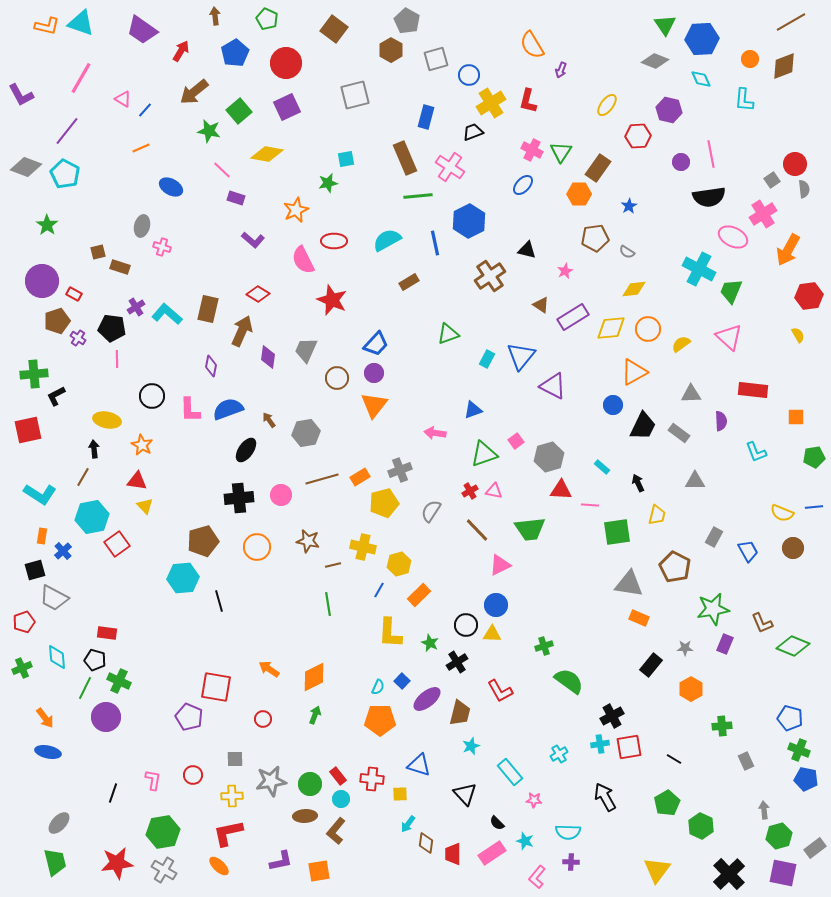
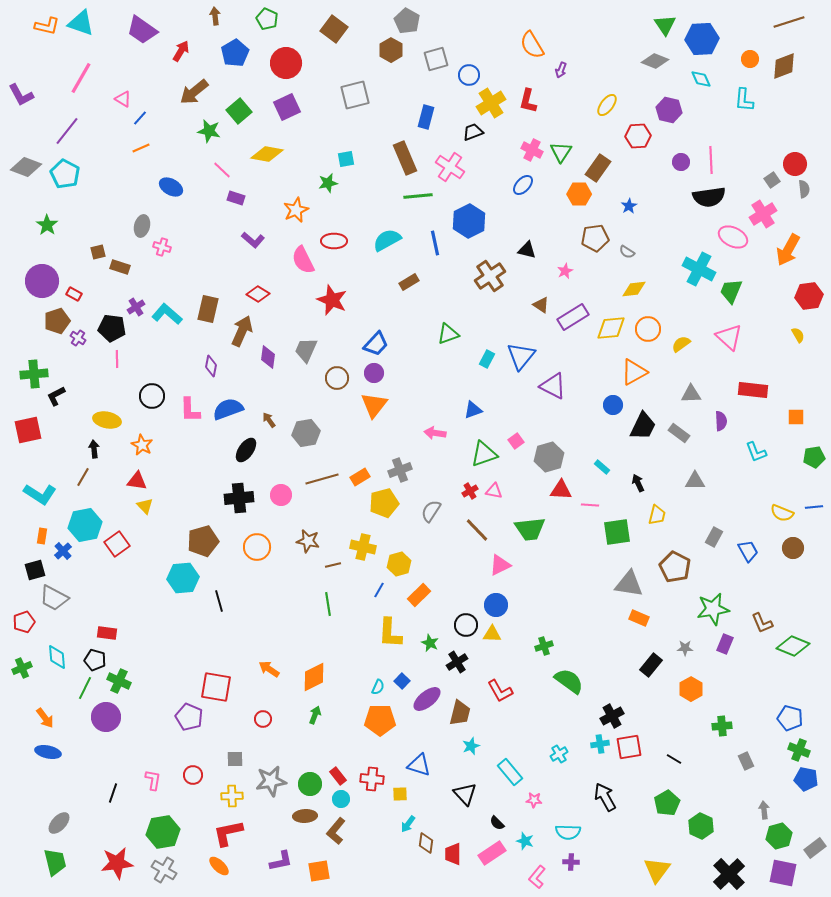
brown line at (791, 22): moved 2 px left; rotated 12 degrees clockwise
blue line at (145, 110): moved 5 px left, 8 px down
pink line at (711, 154): moved 6 px down; rotated 8 degrees clockwise
cyan hexagon at (92, 517): moved 7 px left, 8 px down
